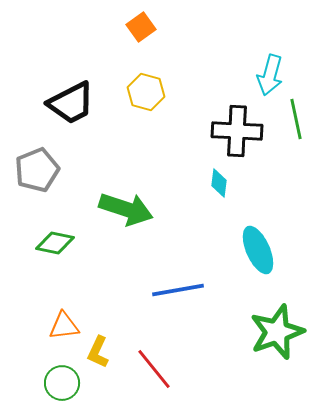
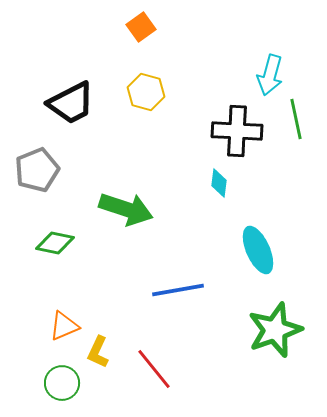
orange triangle: rotated 16 degrees counterclockwise
green star: moved 2 px left, 2 px up
